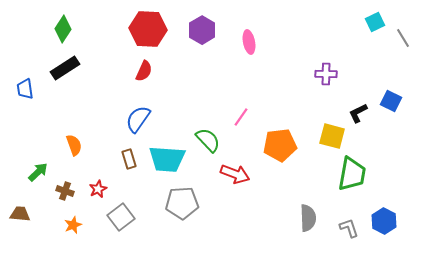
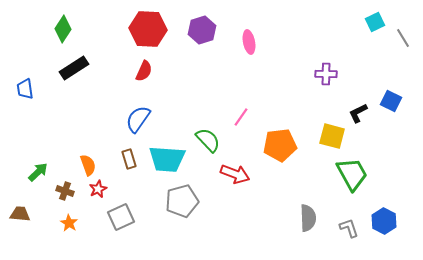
purple hexagon: rotated 12 degrees clockwise
black rectangle: moved 9 px right
orange semicircle: moved 14 px right, 20 px down
green trapezoid: rotated 39 degrees counterclockwise
gray pentagon: moved 2 px up; rotated 12 degrees counterclockwise
gray square: rotated 12 degrees clockwise
orange star: moved 4 px left, 2 px up; rotated 18 degrees counterclockwise
